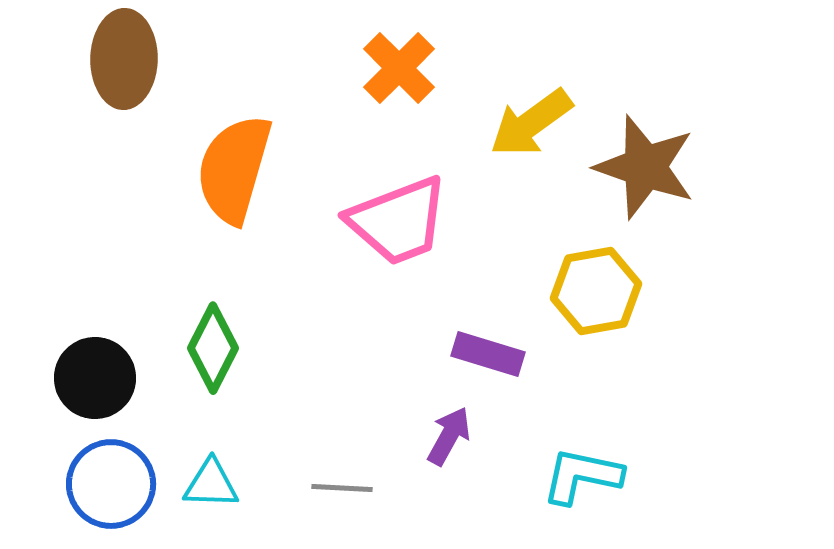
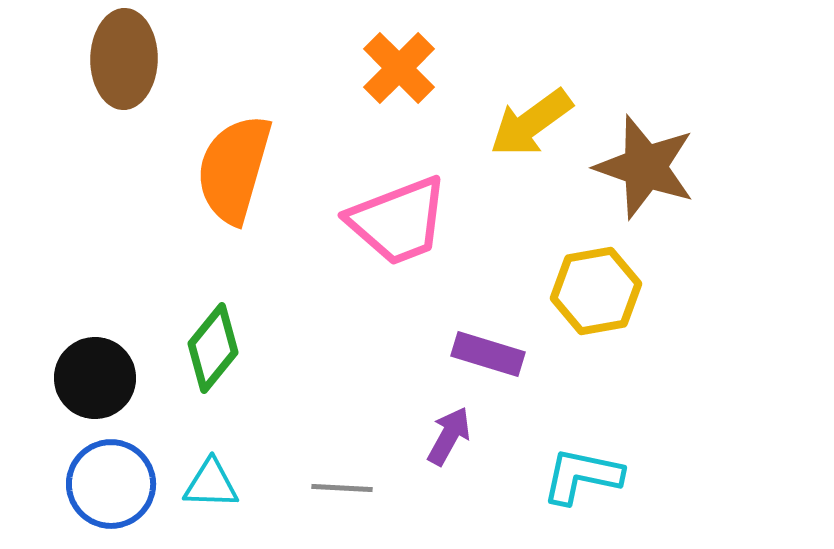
green diamond: rotated 12 degrees clockwise
